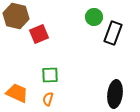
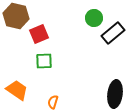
green circle: moved 1 px down
black rectangle: rotated 30 degrees clockwise
green square: moved 6 px left, 14 px up
orange trapezoid: moved 3 px up; rotated 10 degrees clockwise
orange semicircle: moved 5 px right, 3 px down
